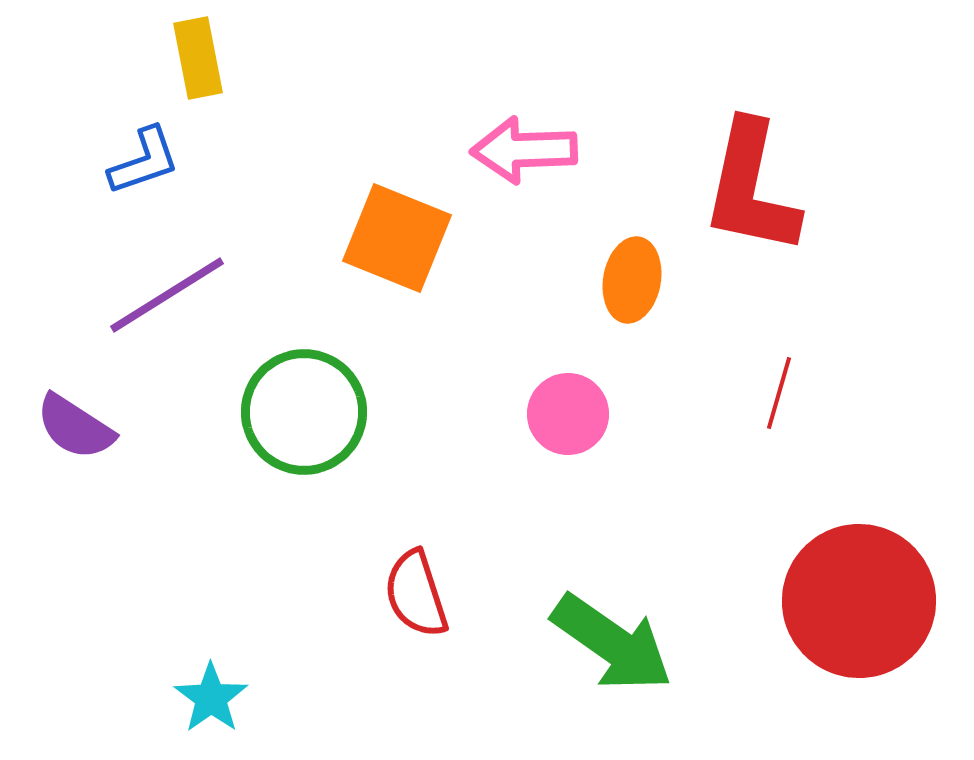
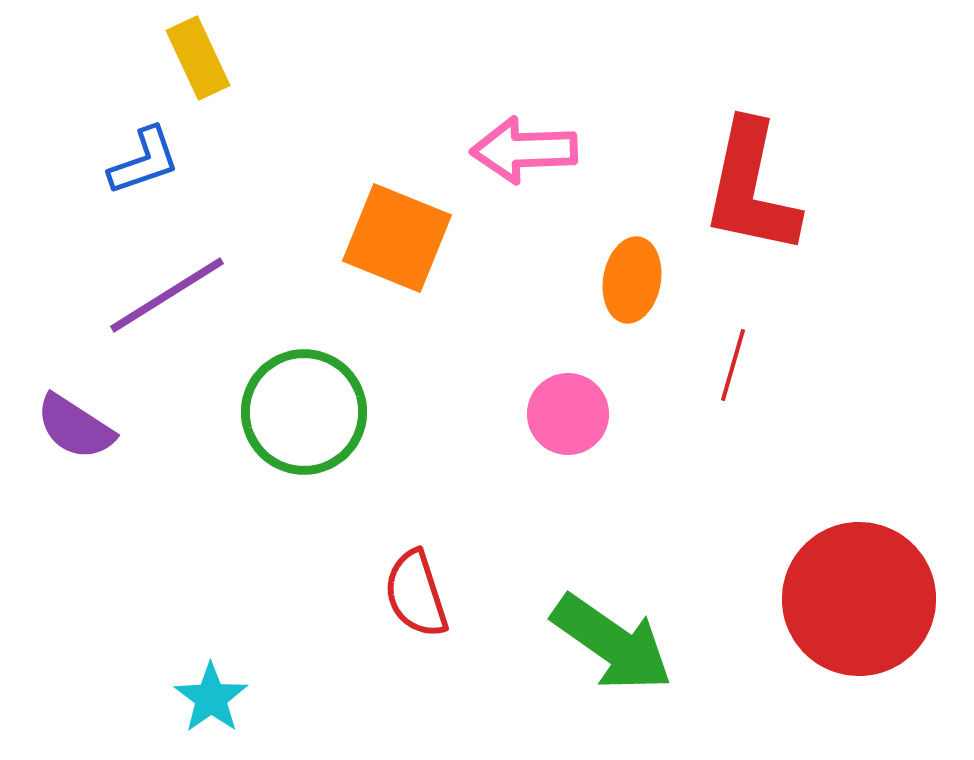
yellow rectangle: rotated 14 degrees counterclockwise
red line: moved 46 px left, 28 px up
red circle: moved 2 px up
